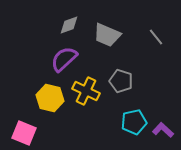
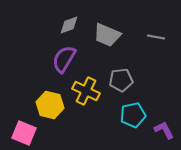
gray line: rotated 42 degrees counterclockwise
purple semicircle: rotated 16 degrees counterclockwise
gray pentagon: moved 1 px up; rotated 25 degrees counterclockwise
yellow hexagon: moved 7 px down
cyan pentagon: moved 1 px left, 7 px up
purple L-shape: moved 1 px right; rotated 20 degrees clockwise
